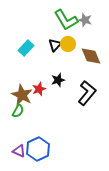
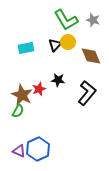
gray star: moved 8 px right
yellow circle: moved 2 px up
cyan rectangle: rotated 35 degrees clockwise
black star: rotated 24 degrees clockwise
